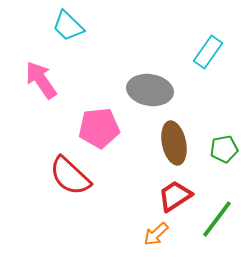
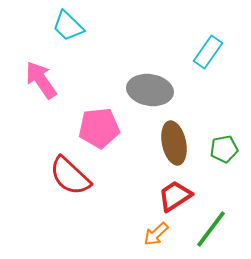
green line: moved 6 px left, 10 px down
